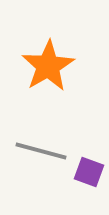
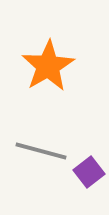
purple square: rotated 32 degrees clockwise
